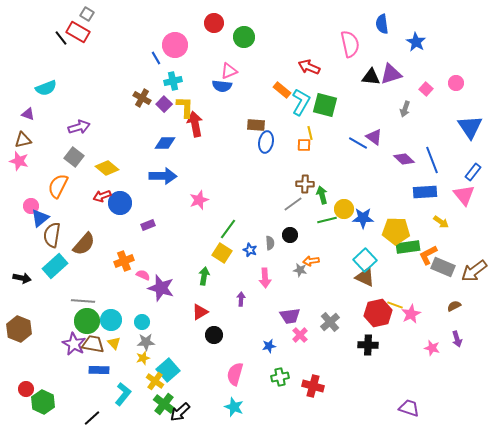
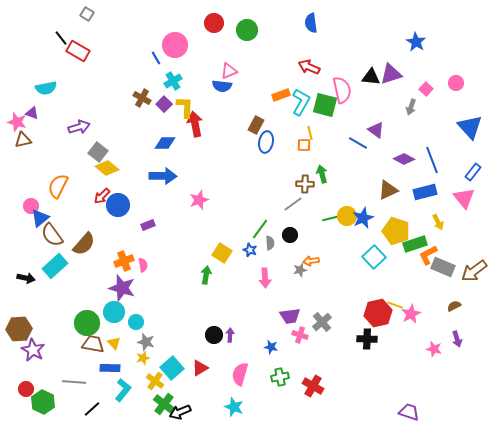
blue semicircle at (382, 24): moved 71 px left, 1 px up
red rectangle at (78, 32): moved 19 px down
green circle at (244, 37): moved 3 px right, 7 px up
pink semicircle at (350, 44): moved 8 px left, 46 px down
cyan cross at (173, 81): rotated 18 degrees counterclockwise
cyan semicircle at (46, 88): rotated 10 degrees clockwise
orange rectangle at (282, 90): moved 1 px left, 5 px down; rotated 60 degrees counterclockwise
gray arrow at (405, 109): moved 6 px right, 2 px up
purple triangle at (28, 114): moved 4 px right, 1 px up
brown rectangle at (256, 125): rotated 66 degrees counterclockwise
blue triangle at (470, 127): rotated 8 degrees counterclockwise
purple triangle at (374, 137): moved 2 px right, 7 px up
gray square at (74, 157): moved 24 px right, 5 px up
purple diamond at (404, 159): rotated 15 degrees counterclockwise
pink star at (19, 161): moved 2 px left, 39 px up
blue rectangle at (425, 192): rotated 10 degrees counterclockwise
green arrow at (322, 195): moved 21 px up
pink triangle at (464, 195): moved 3 px down
red arrow at (102, 196): rotated 24 degrees counterclockwise
blue circle at (120, 203): moved 2 px left, 2 px down
yellow circle at (344, 209): moved 3 px right, 7 px down
blue star at (363, 218): rotated 25 degrees counterclockwise
green line at (327, 220): moved 5 px right, 2 px up
yellow arrow at (441, 222): moved 3 px left; rotated 28 degrees clockwise
green line at (228, 229): moved 32 px right
yellow pentagon at (396, 231): rotated 16 degrees clockwise
brown semicircle at (52, 235): rotated 45 degrees counterclockwise
green rectangle at (408, 247): moved 7 px right, 3 px up; rotated 10 degrees counterclockwise
cyan square at (365, 260): moved 9 px right, 3 px up
gray star at (300, 270): rotated 24 degrees counterclockwise
pink semicircle at (143, 275): moved 10 px up; rotated 56 degrees clockwise
green arrow at (204, 276): moved 2 px right, 1 px up
brown triangle at (365, 277): moved 23 px right, 87 px up; rotated 50 degrees counterclockwise
black arrow at (22, 278): moved 4 px right
purple star at (161, 288): moved 39 px left
purple arrow at (241, 299): moved 11 px left, 36 px down
gray line at (83, 301): moved 9 px left, 81 px down
red triangle at (200, 312): moved 56 px down
cyan circle at (111, 320): moved 3 px right, 8 px up
green circle at (87, 321): moved 2 px down
cyan circle at (142, 322): moved 6 px left
gray cross at (330, 322): moved 8 px left
brown hexagon at (19, 329): rotated 25 degrees counterclockwise
pink cross at (300, 335): rotated 28 degrees counterclockwise
gray star at (146, 342): rotated 18 degrees clockwise
purple star at (74, 344): moved 41 px left, 6 px down
black cross at (368, 345): moved 1 px left, 6 px up
blue star at (269, 346): moved 2 px right, 1 px down; rotated 24 degrees clockwise
pink star at (432, 348): moved 2 px right, 1 px down
blue rectangle at (99, 370): moved 11 px right, 2 px up
cyan square at (168, 370): moved 4 px right, 2 px up
pink semicircle at (235, 374): moved 5 px right
red cross at (313, 386): rotated 15 degrees clockwise
cyan L-shape at (123, 394): moved 4 px up
purple trapezoid at (409, 408): moved 4 px down
black arrow at (180, 412): rotated 20 degrees clockwise
black line at (92, 418): moved 9 px up
